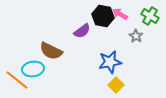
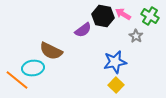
pink arrow: moved 3 px right
purple semicircle: moved 1 px right, 1 px up
blue star: moved 5 px right
cyan ellipse: moved 1 px up
